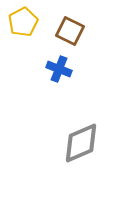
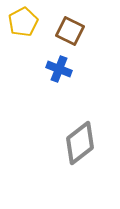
gray diamond: moved 1 px left; rotated 15 degrees counterclockwise
